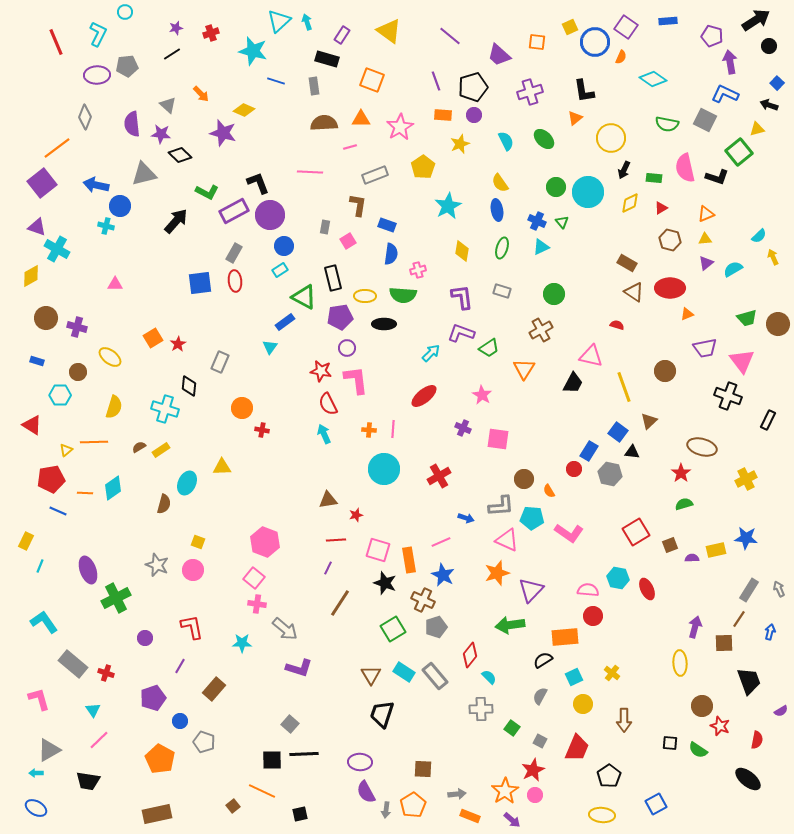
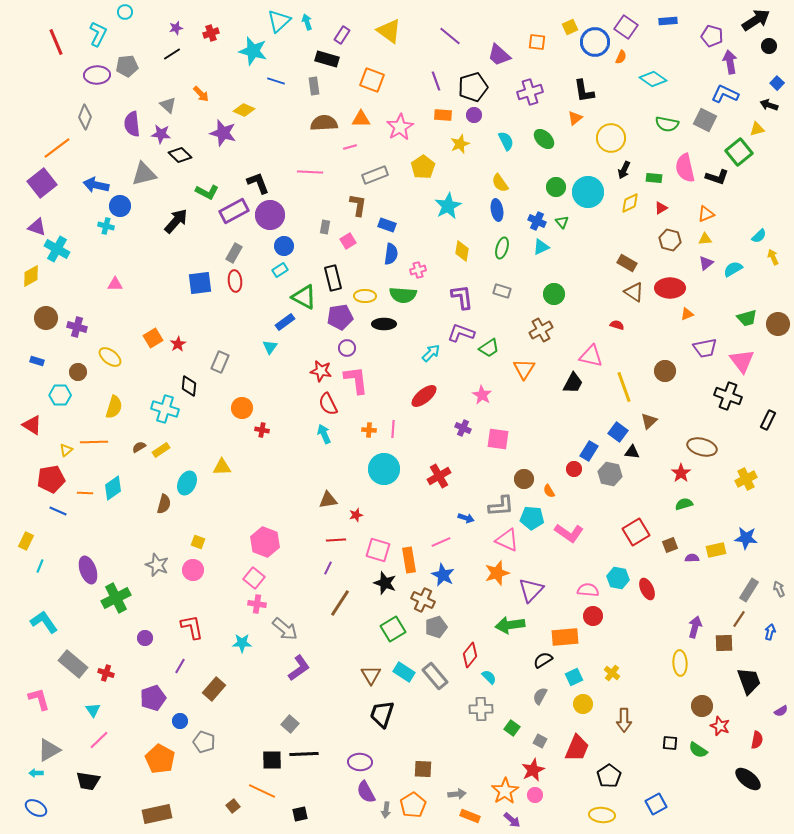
purple L-shape at (299, 668): rotated 52 degrees counterclockwise
